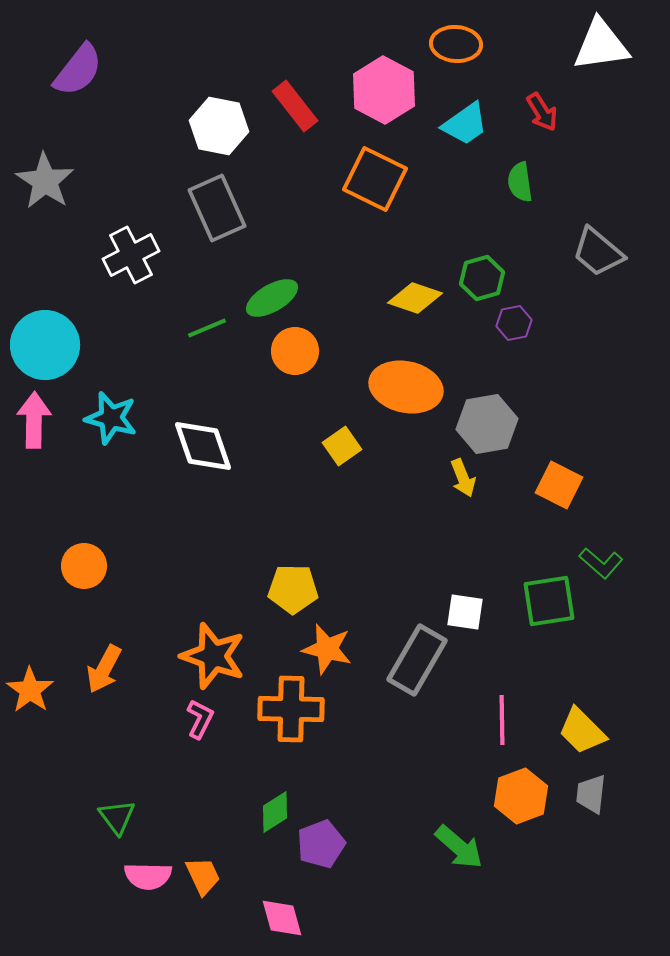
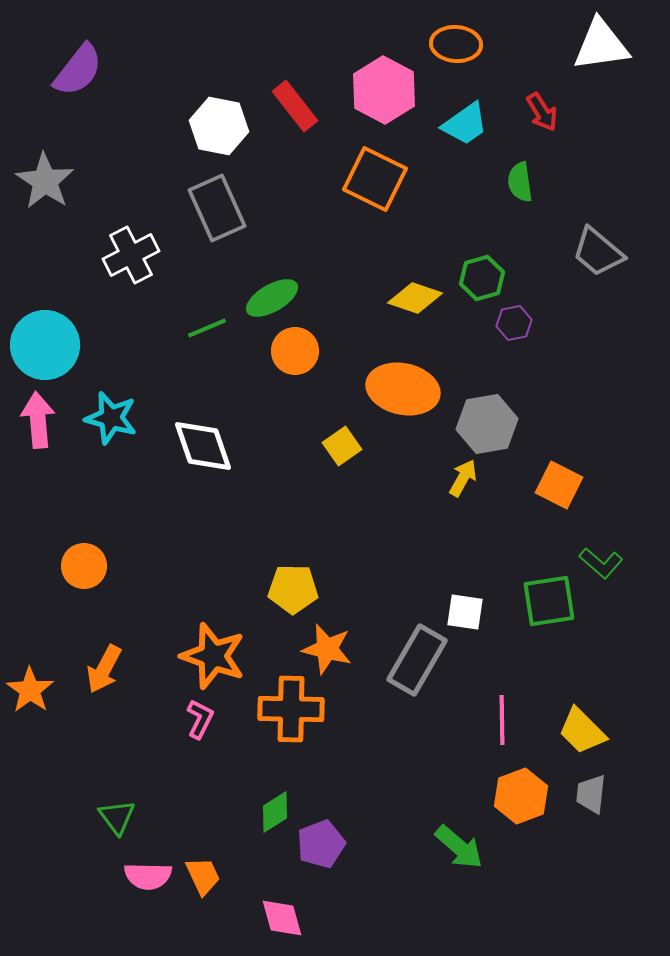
orange ellipse at (406, 387): moved 3 px left, 2 px down
pink arrow at (34, 420): moved 4 px right; rotated 6 degrees counterclockwise
yellow arrow at (463, 478): rotated 129 degrees counterclockwise
